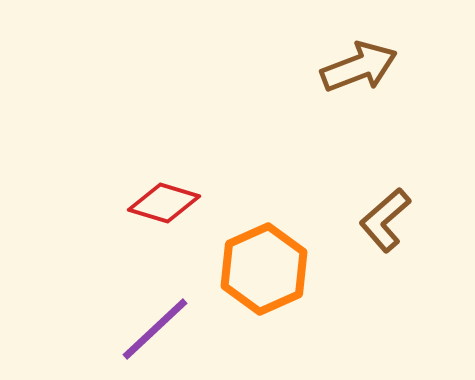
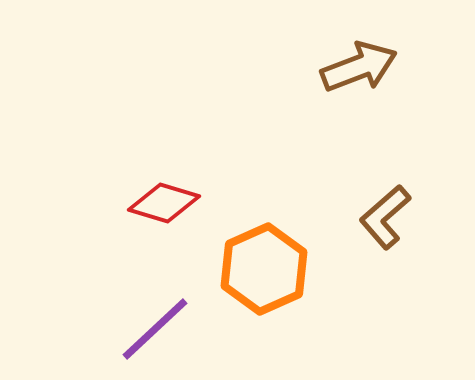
brown L-shape: moved 3 px up
